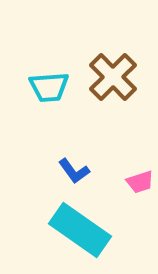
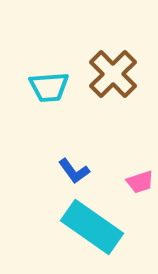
brown cross: moved 3 px up
cyan rectangle: moved 12 px right, 3 px up
